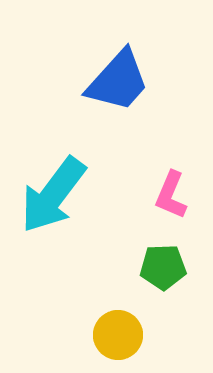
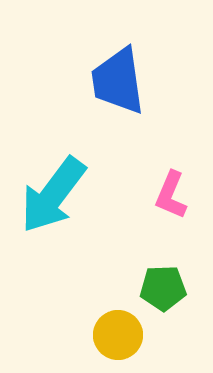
blue trapezoid: rotated 130 degrees clockwise
green pentagon: moved 21 px down
